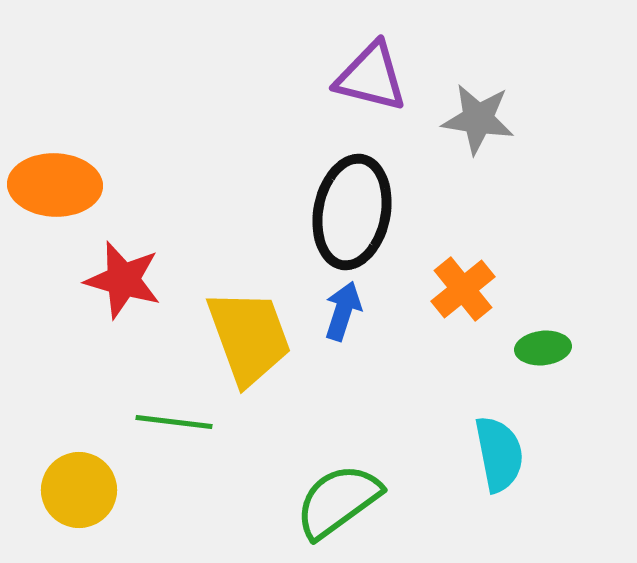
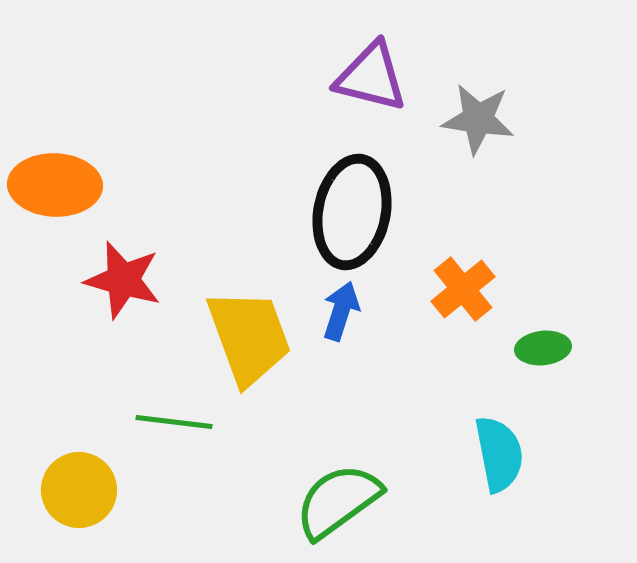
blue arrow: moved 2 px left
